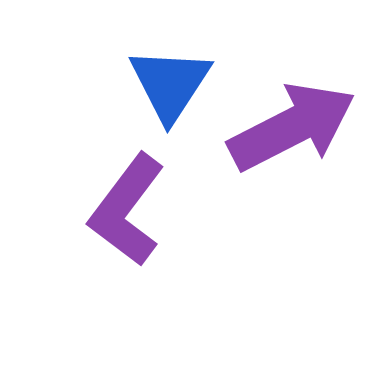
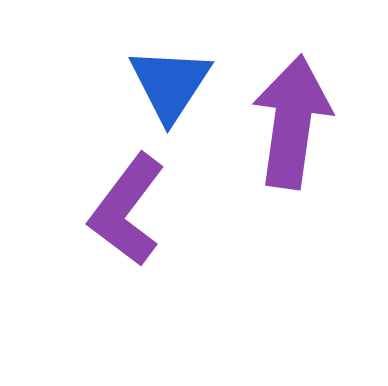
purple arrow: moved 5 px up; rotated 55 degrees counterclockwise
